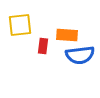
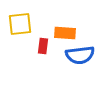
yellow square: moved 1 px up
orange rectangle: moved 2 px left, 2 px up
